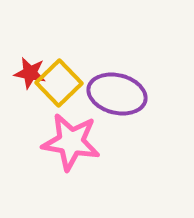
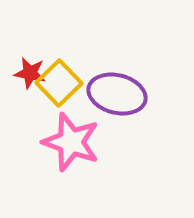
pink star: rotated 10 degrees clockwise
